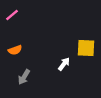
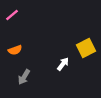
yellow square: rotated 30 degrees counterclockwise
white arrow: moved 1 px left
